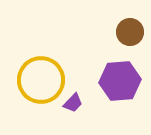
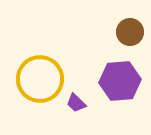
yellow circle: moved 1 px left, 1 px up
purple trapezoid: moved 3 px right; rotated 90 degrees clockwise
